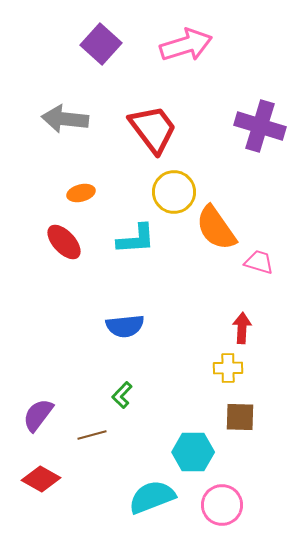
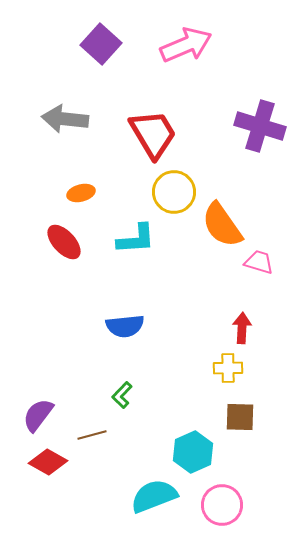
pink arrow: rotated 6 degrees counterclockwise
red trapezoid: moved 5 px down; rotated 6 degrees clockwise
orange semicircle: moved 6 px right, 3 px up
cyan hexagon: rotated 24 degrees counterclockwise
red diamond: moved 7 px right, 17 px up
cyan semicircle: moved 2 px right, 1 px up
